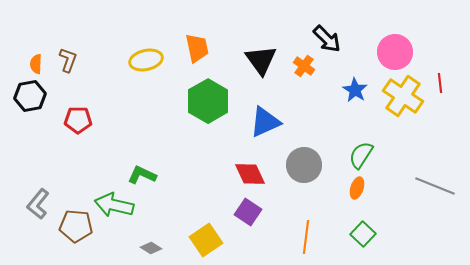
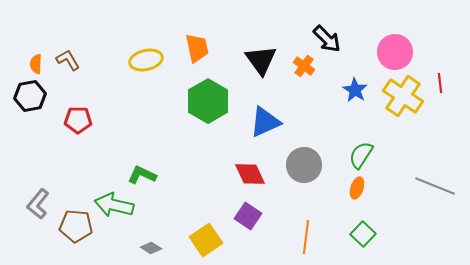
brown L-shape: rotated 50 degrees counterclockwise
purple square: moved 4 px down
